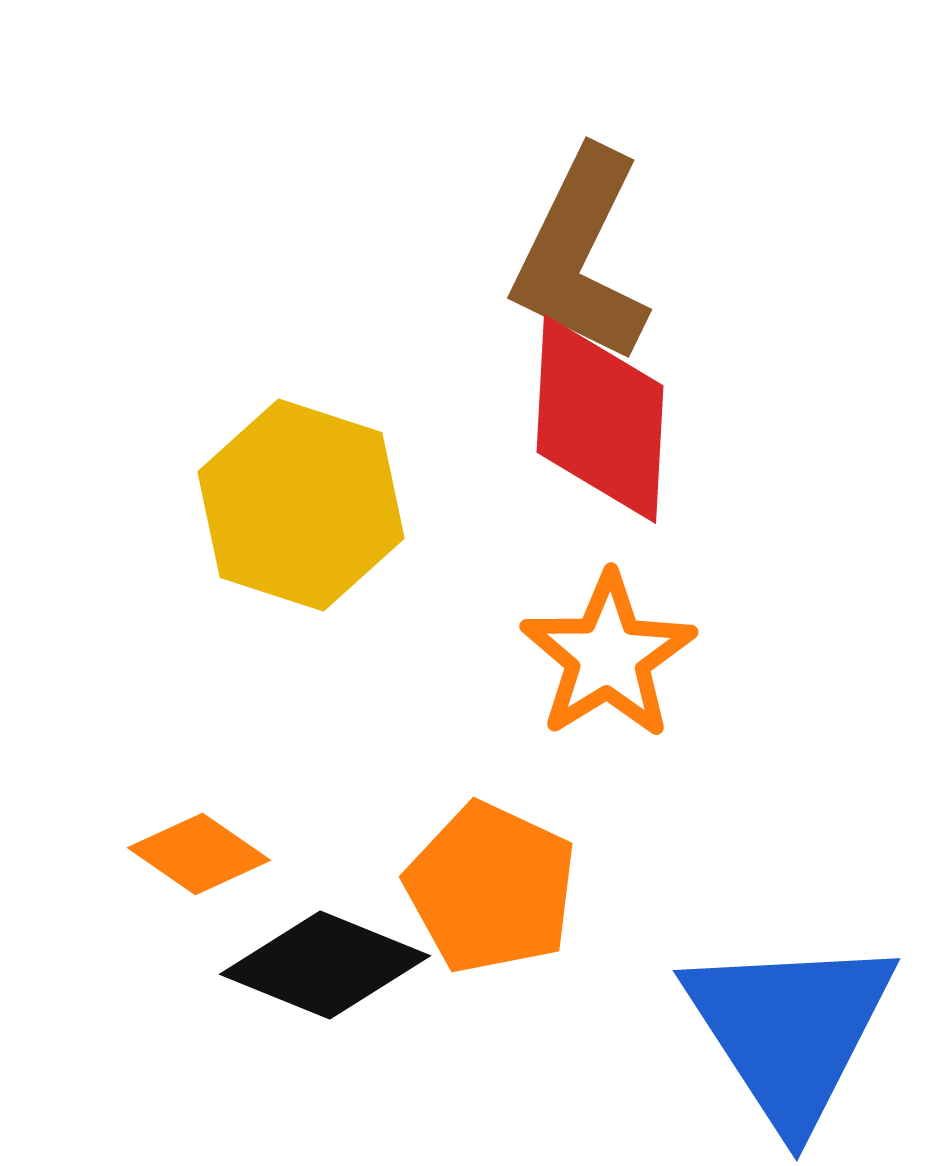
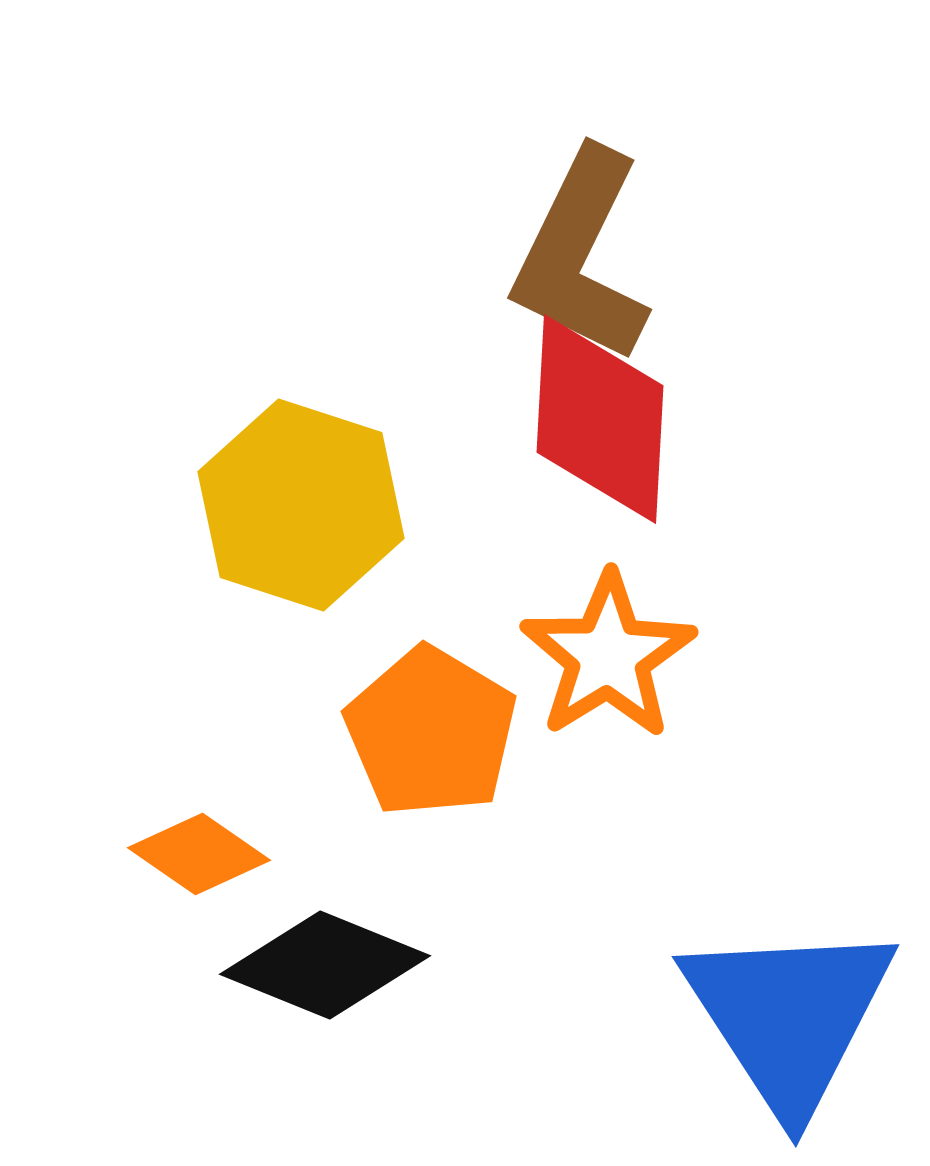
orange pentagon: moved 60 px left, 156 px up; rotated 6 degrees clockwise
blue triangle: moved 1 px left, 14 px up
